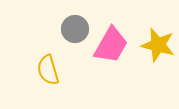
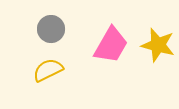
gray circle: moved 24 px left
yellow semicircle: rotated 80 degrees clockwise
